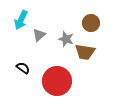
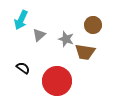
brown circle: moved 2 px right, 2 px down
